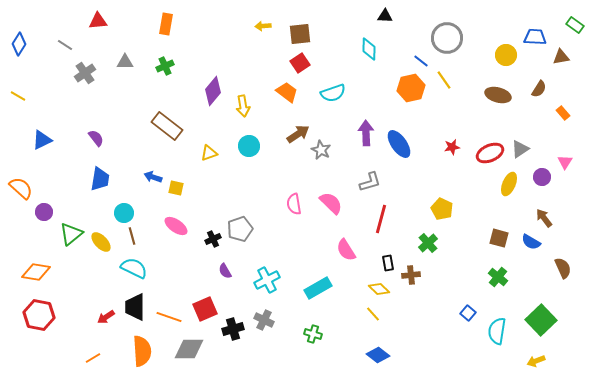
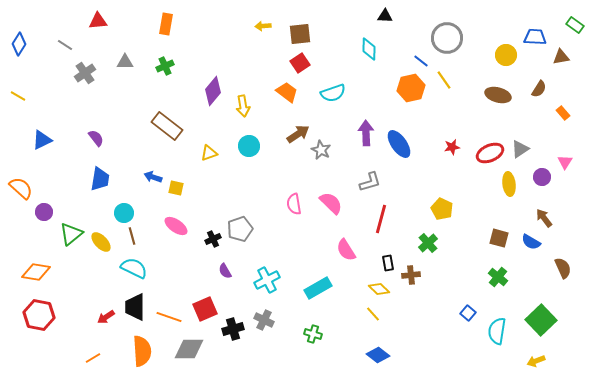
yellow ellipse at (509, 184): rotated 30 degrees counterclockwise
